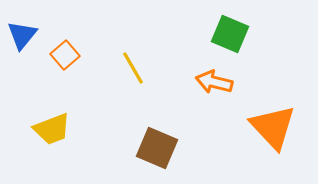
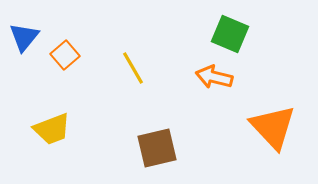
blue triangle: moved 2 px right, 2 px down
orange arrow: moved 5 px up
brown square: rotated 36 degrees counterclockwise
